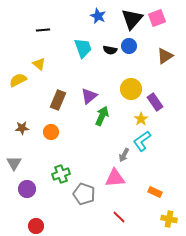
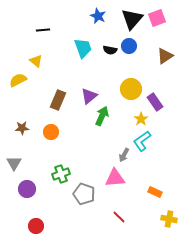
yellow triangle: moved 3 px left, 3 px up
